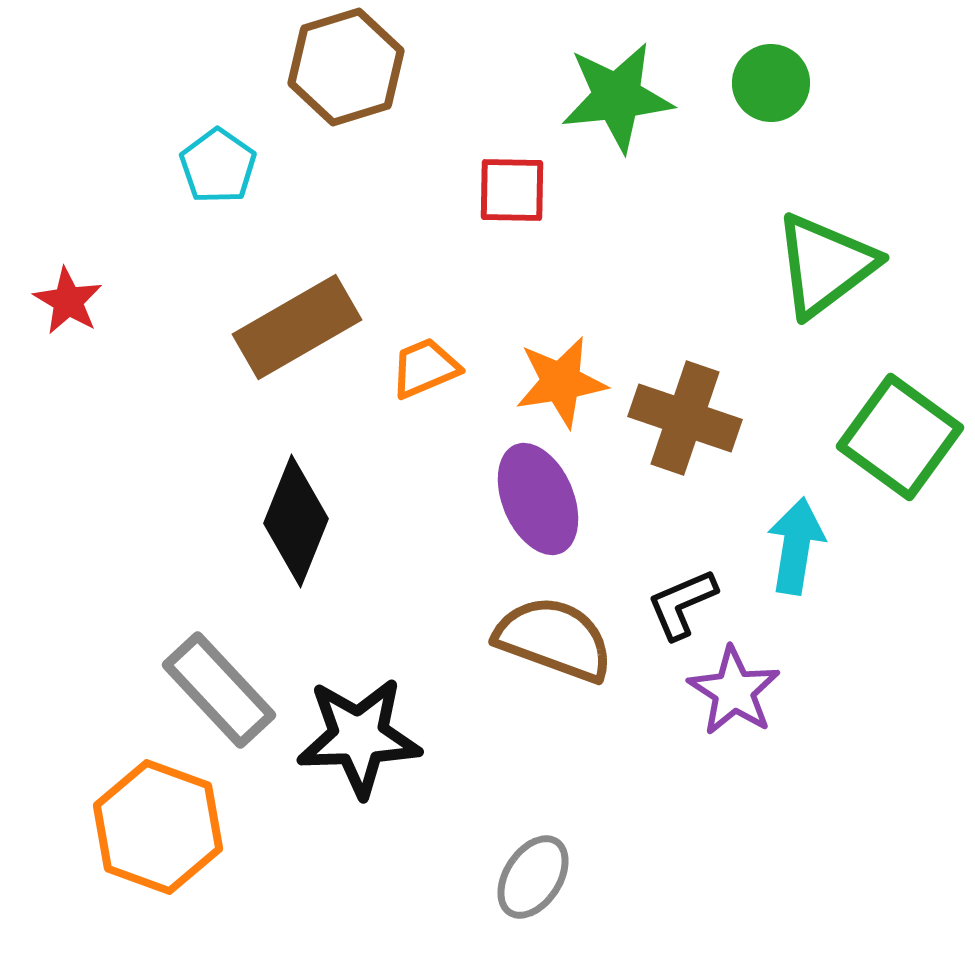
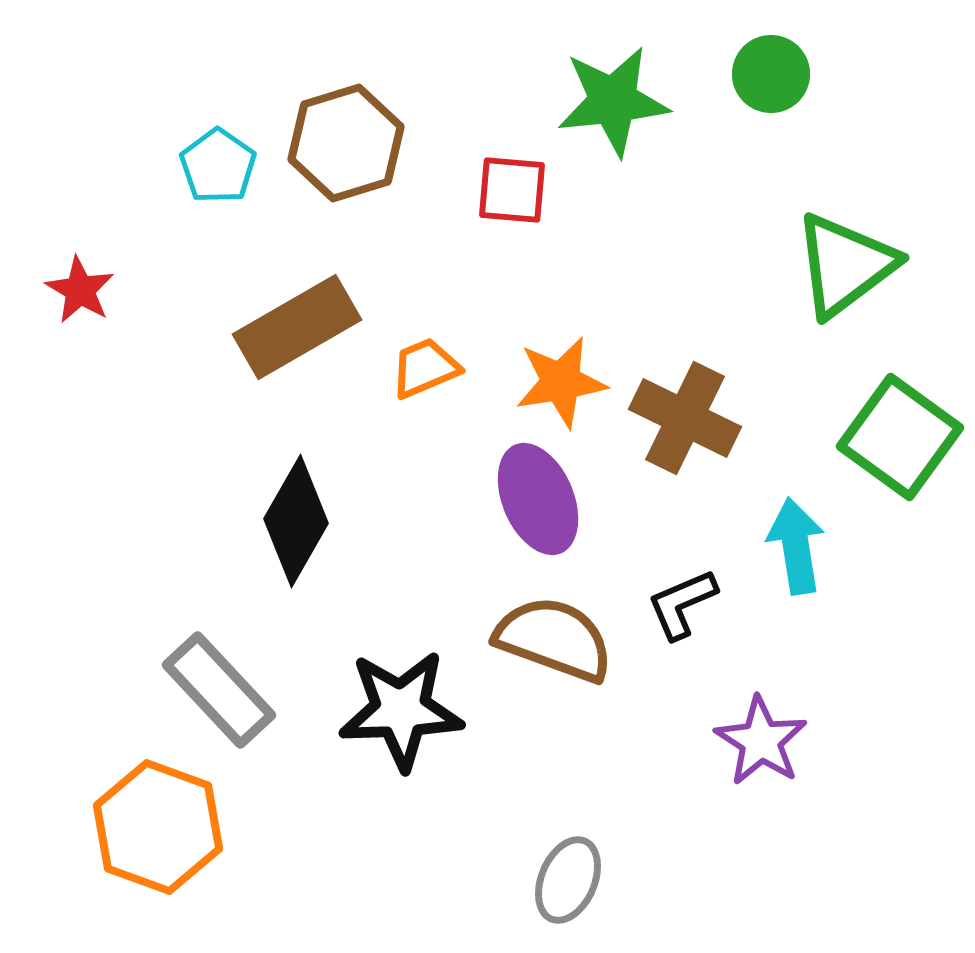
brown hexagon: moved 76 px down
green circle: moved 9 px up
green star: moved 4 px left, 4 px down
red square: rotated 4 degrees clockwise
green triangle: moved 20 px right
red star: moved 12 px right, 11 px up
brown cross: rotated 7 degrees clockwise
black diamond: rotated 8 degrees clockwise
cyan arrow: rotated 18 degrees counterclockwise
purple star: moved 27 px right, 50 px down
black star: moved 42 px right, 27 px up
gray ellipse: moved 35 px right, 3 px down; rotated 10 degrees counterclockwise
